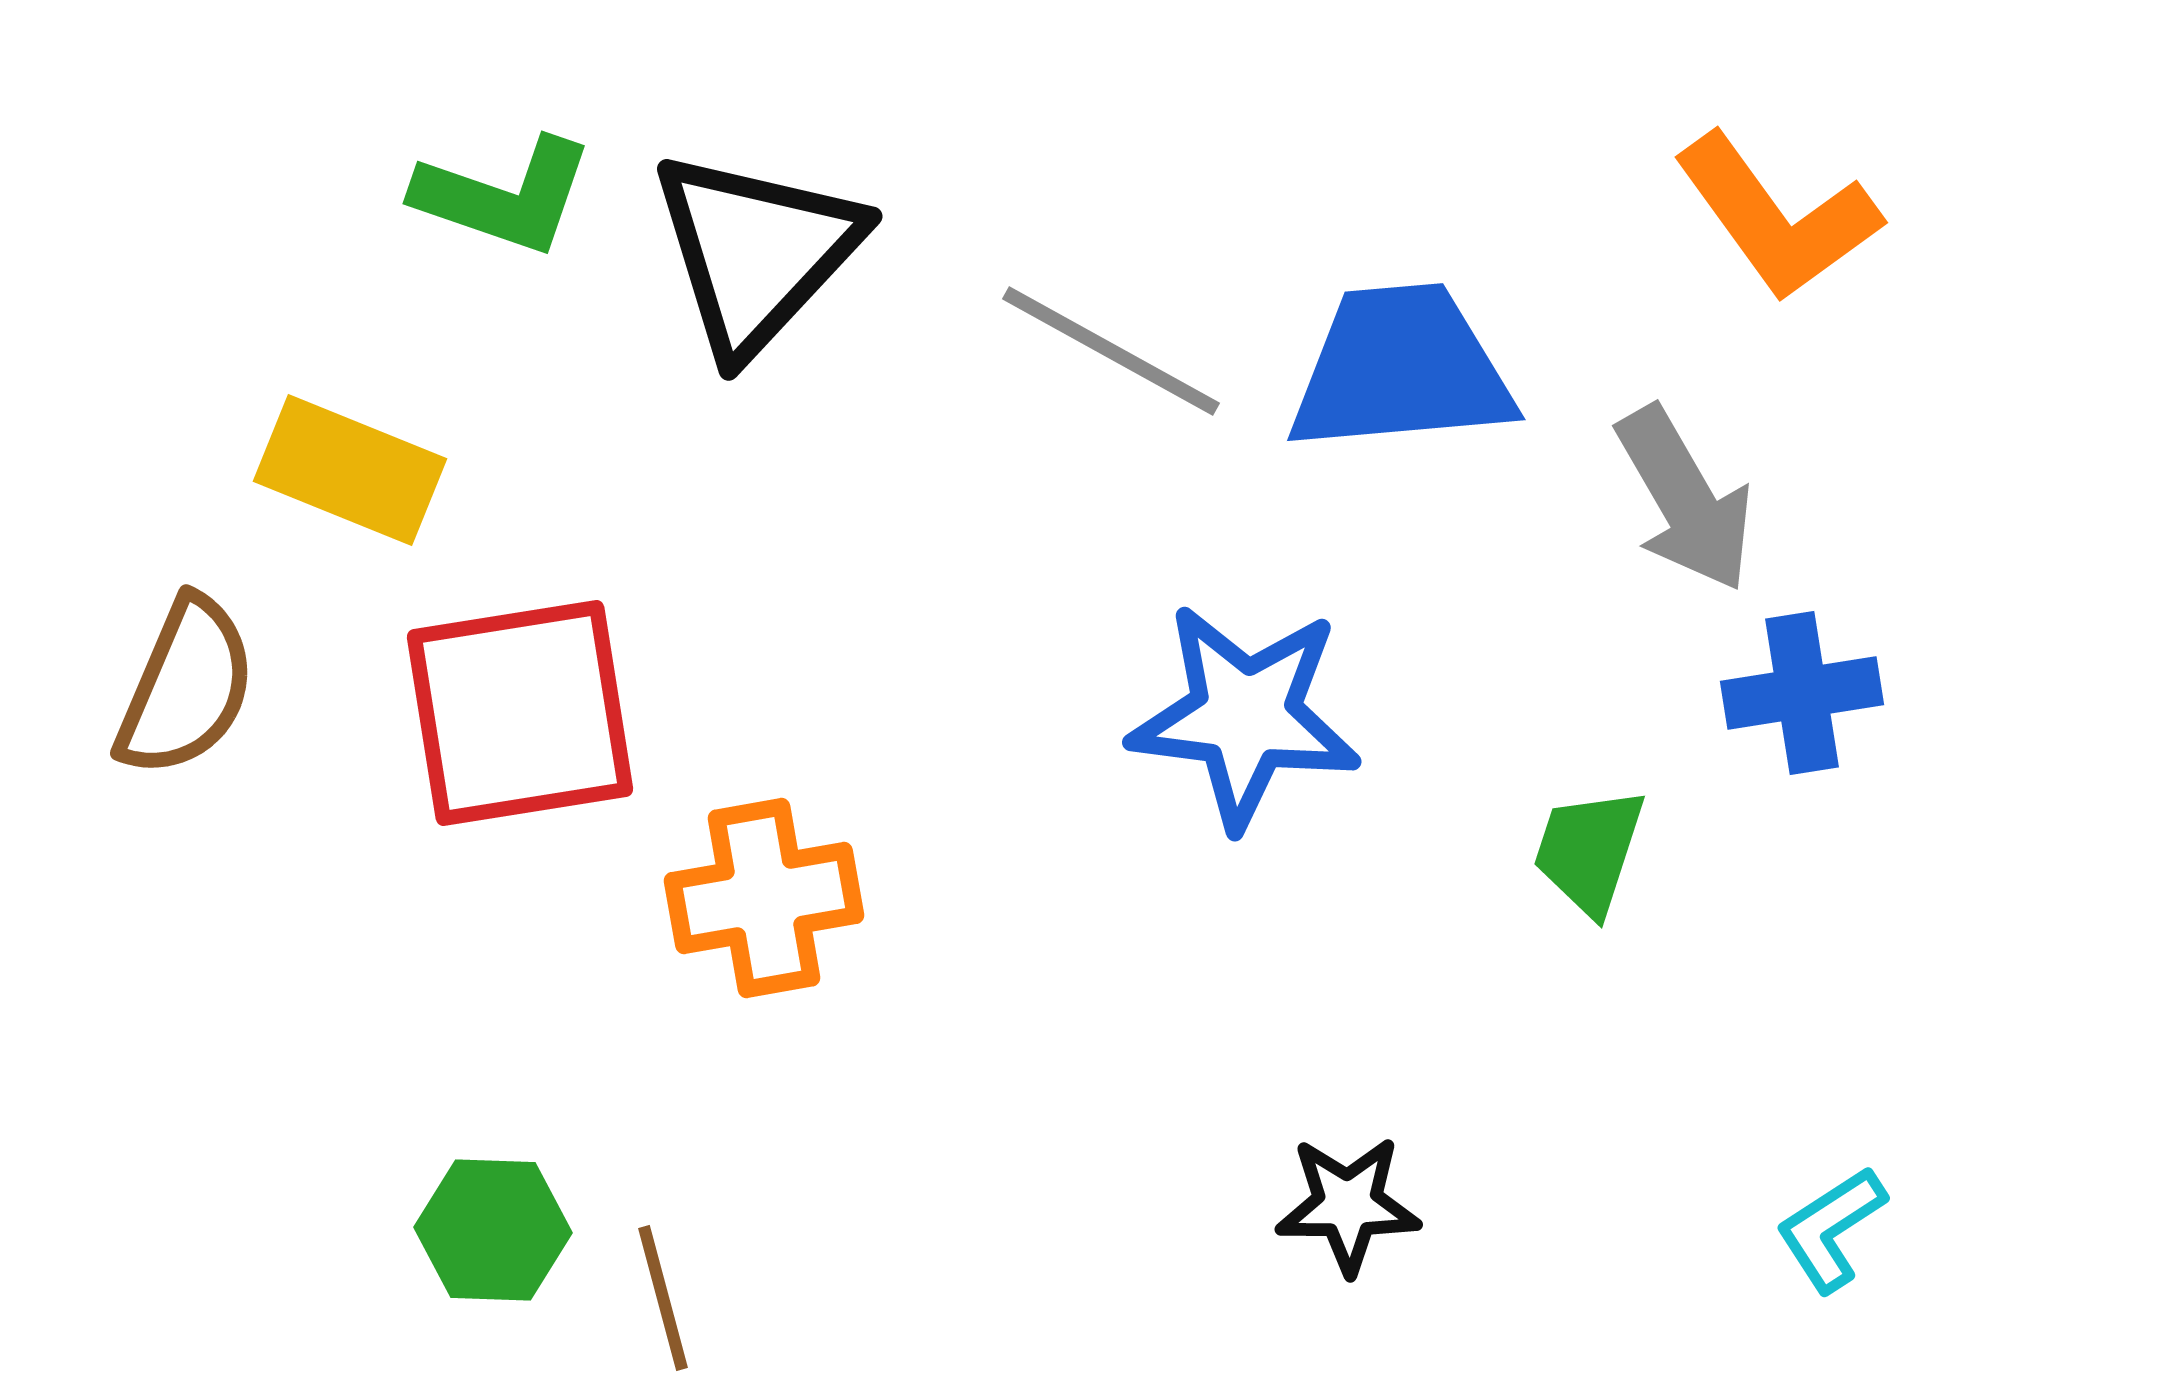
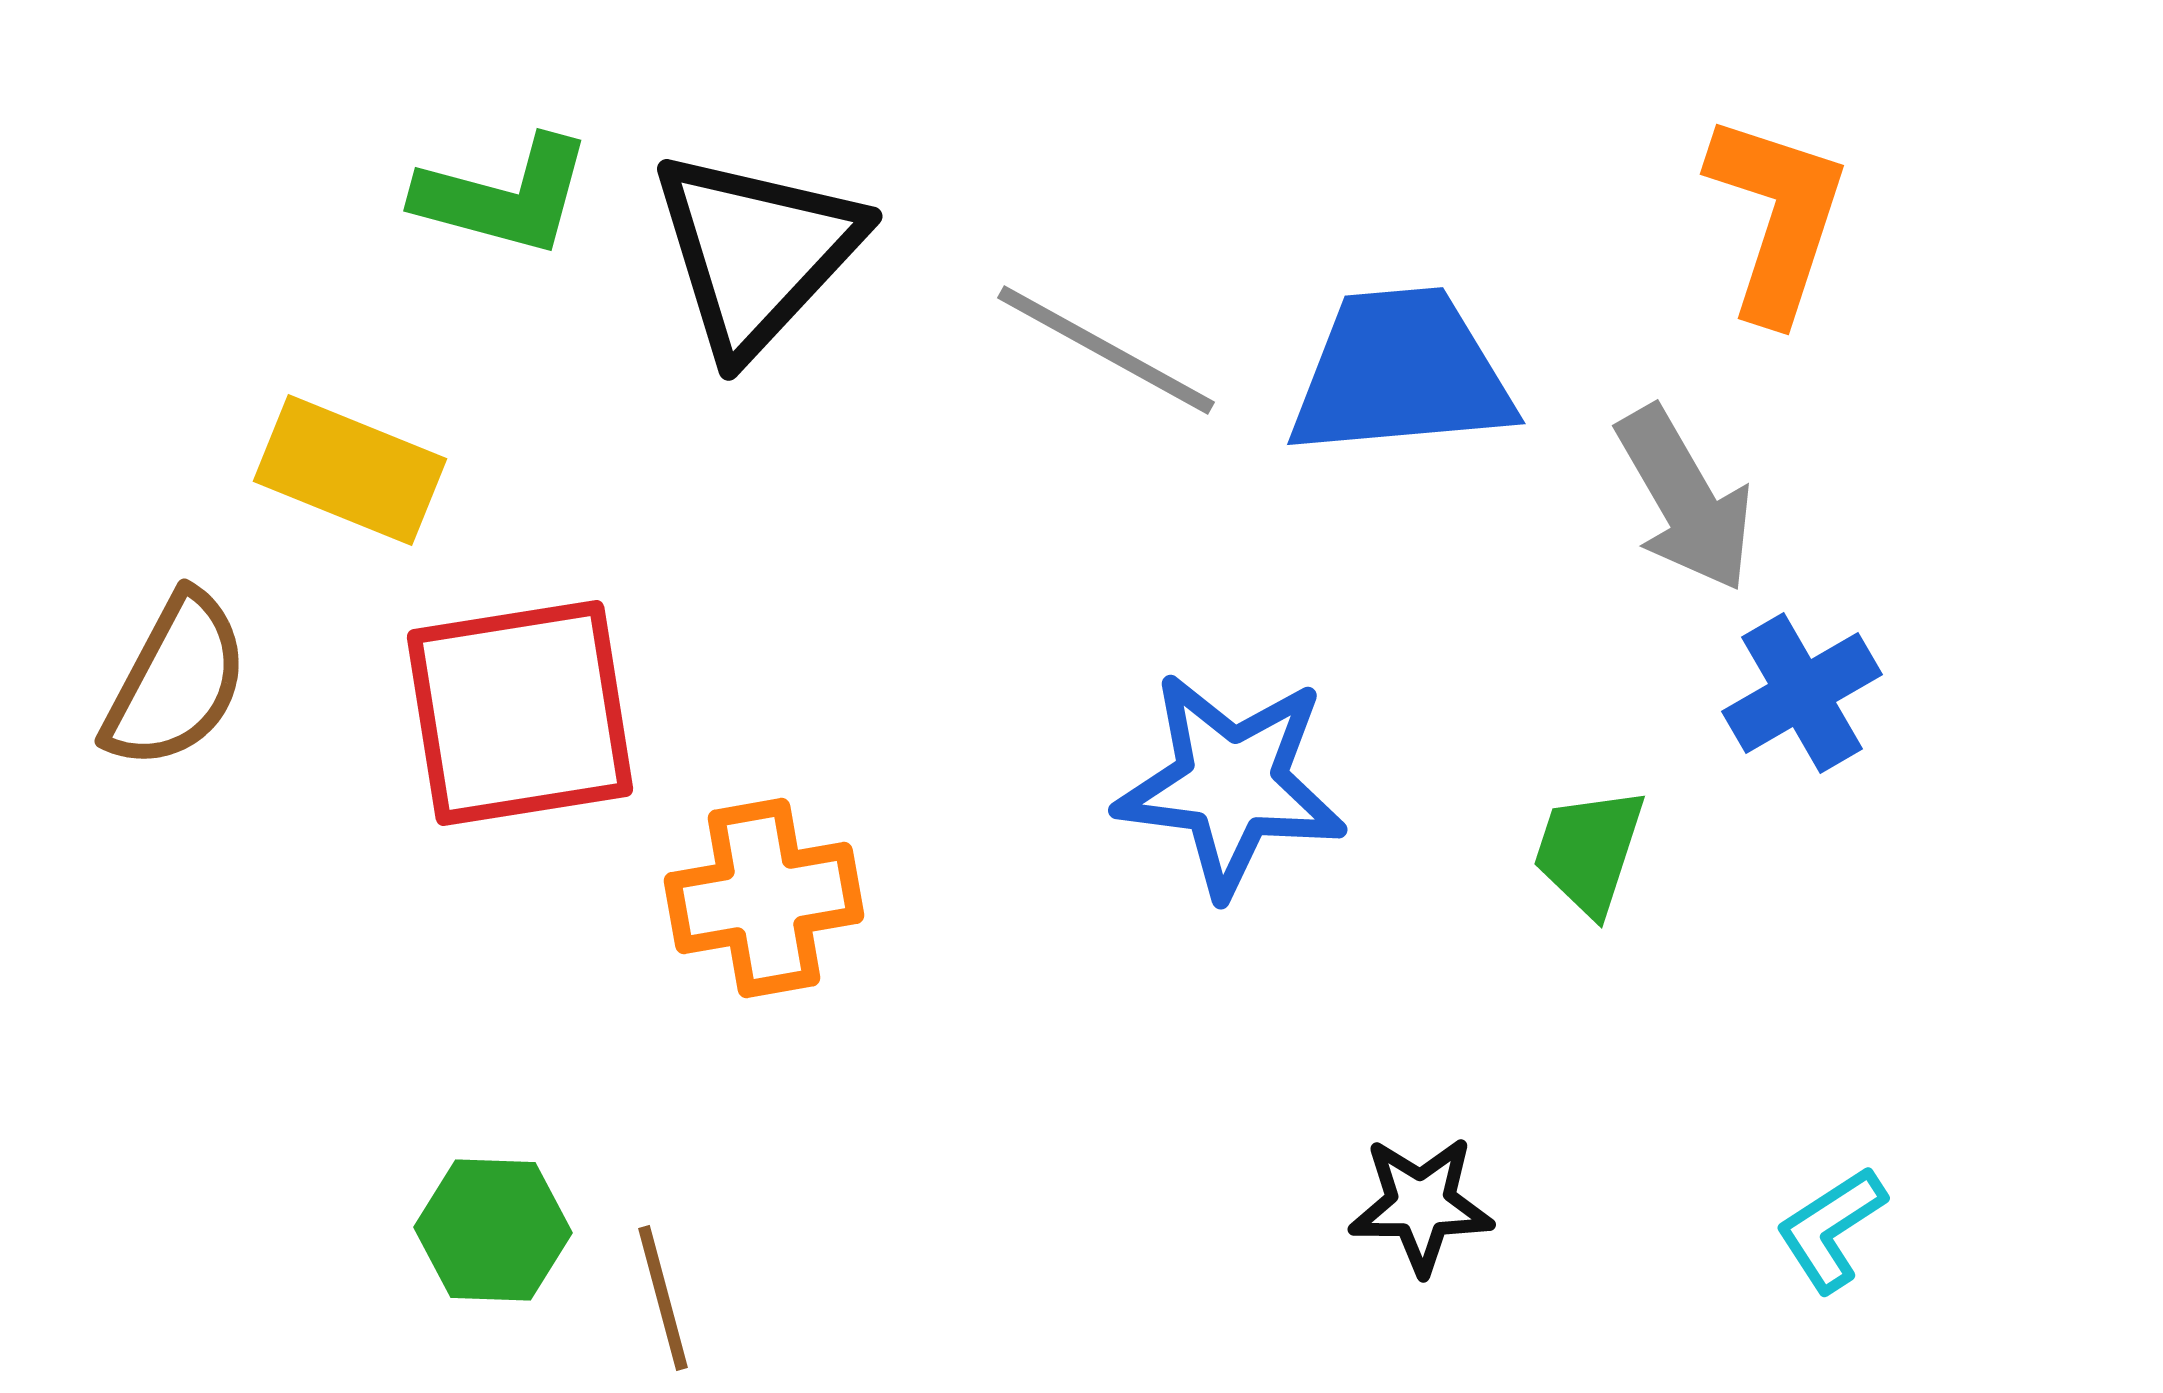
green L-shape: rotated 4 degrees counterclockwise
orange L-shape: rotated 126 degrees counterclockwise
gray line: moved 5 px left, 1 px up
blue trapezoid: moved 4 px down
brown semicircle: moved 10 px left, 6 px up; rotated 5 degrees clockwise
blue cross: rotated 21 degrees counterclockwise
blue star: moved 14 px left, 68 px down
black star: moved 73 px right
